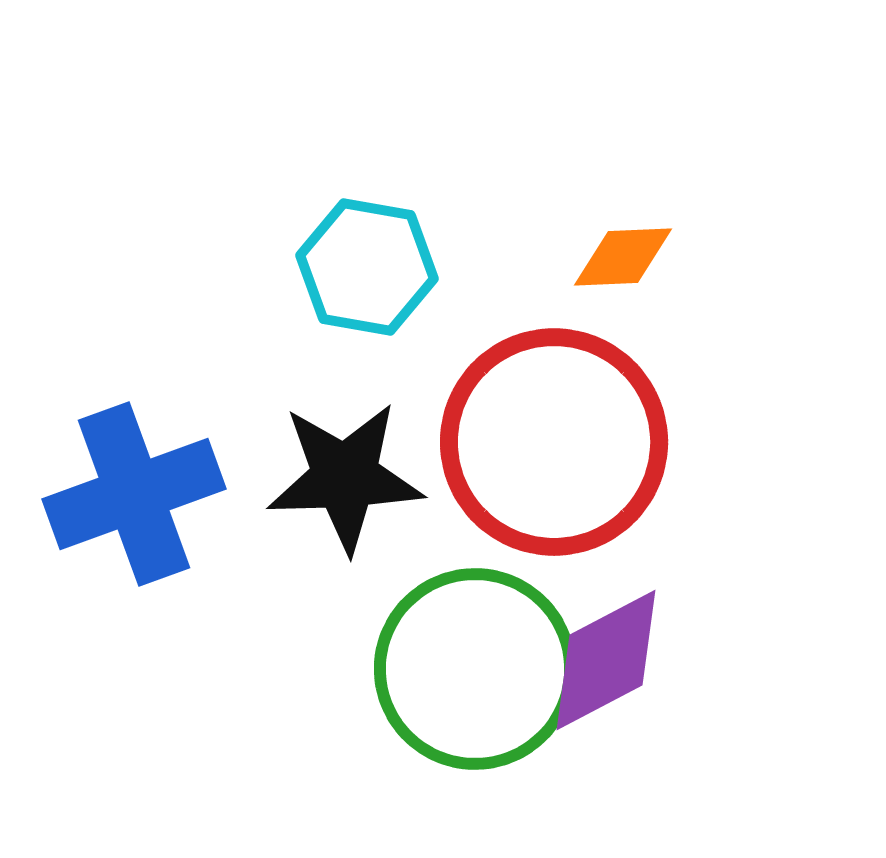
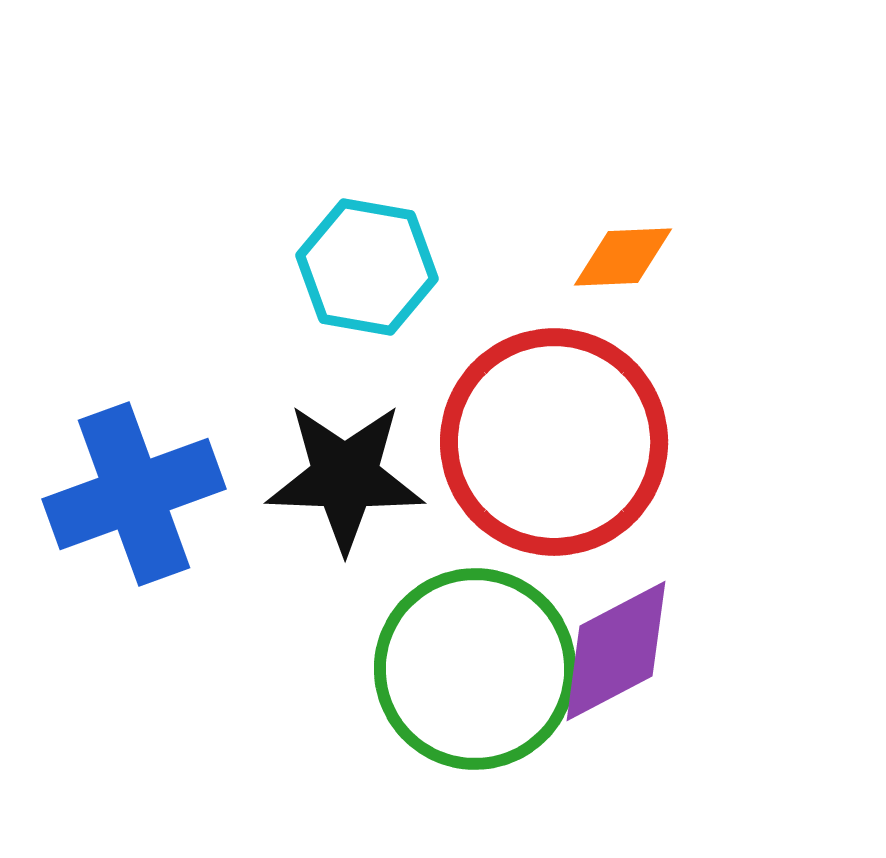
black star: rotated 4 degrees clockwise
purple diamond: moved 10 px right, 9 px up
